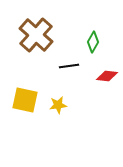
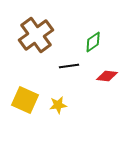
brown cross: rotated 12 degrees clockwise
green diamond: rotated 25 degrees clockwise
yellow square: rotated 12 degrees clockwise
